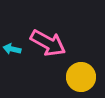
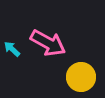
cyan arrow: rotated 30 degrees clockwise
